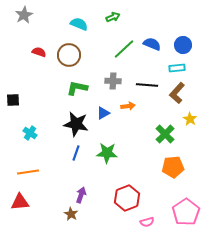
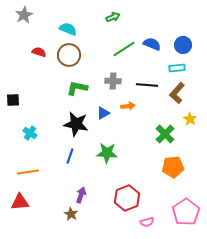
cyan semicircle: moved 11 px left, 5 px down
green line: rotated 10 degrees clockwise
blue line: moved 6 px left, 3 px down
